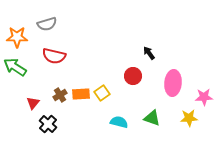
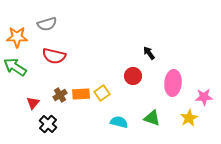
yellow star: rotated 24 degrees counterclockwise
